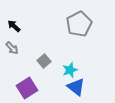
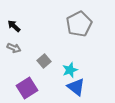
gray arrow: moved 2 px right; rotated 24 degrees counterclockwise
